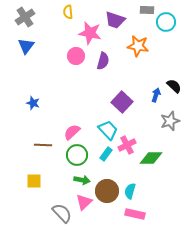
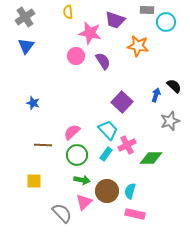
purple semicircle: rotated 48 degrees counterclockwise
